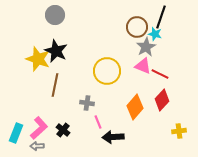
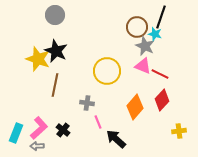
gray star: moved 1 px left, 1 px up; rotated 18 degrees counterclockwise
black arrow: moved 3 px right, 2 px down; rotated 45 degrees clockwise
